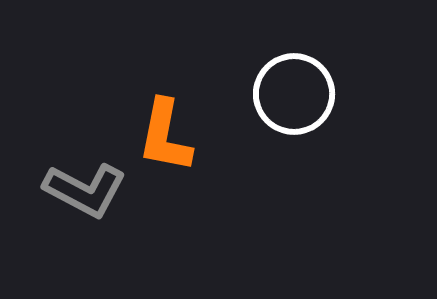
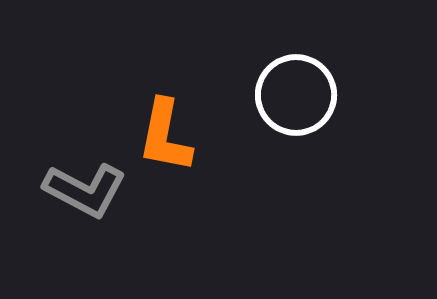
white circle: moved 2 px right, 1 px down
